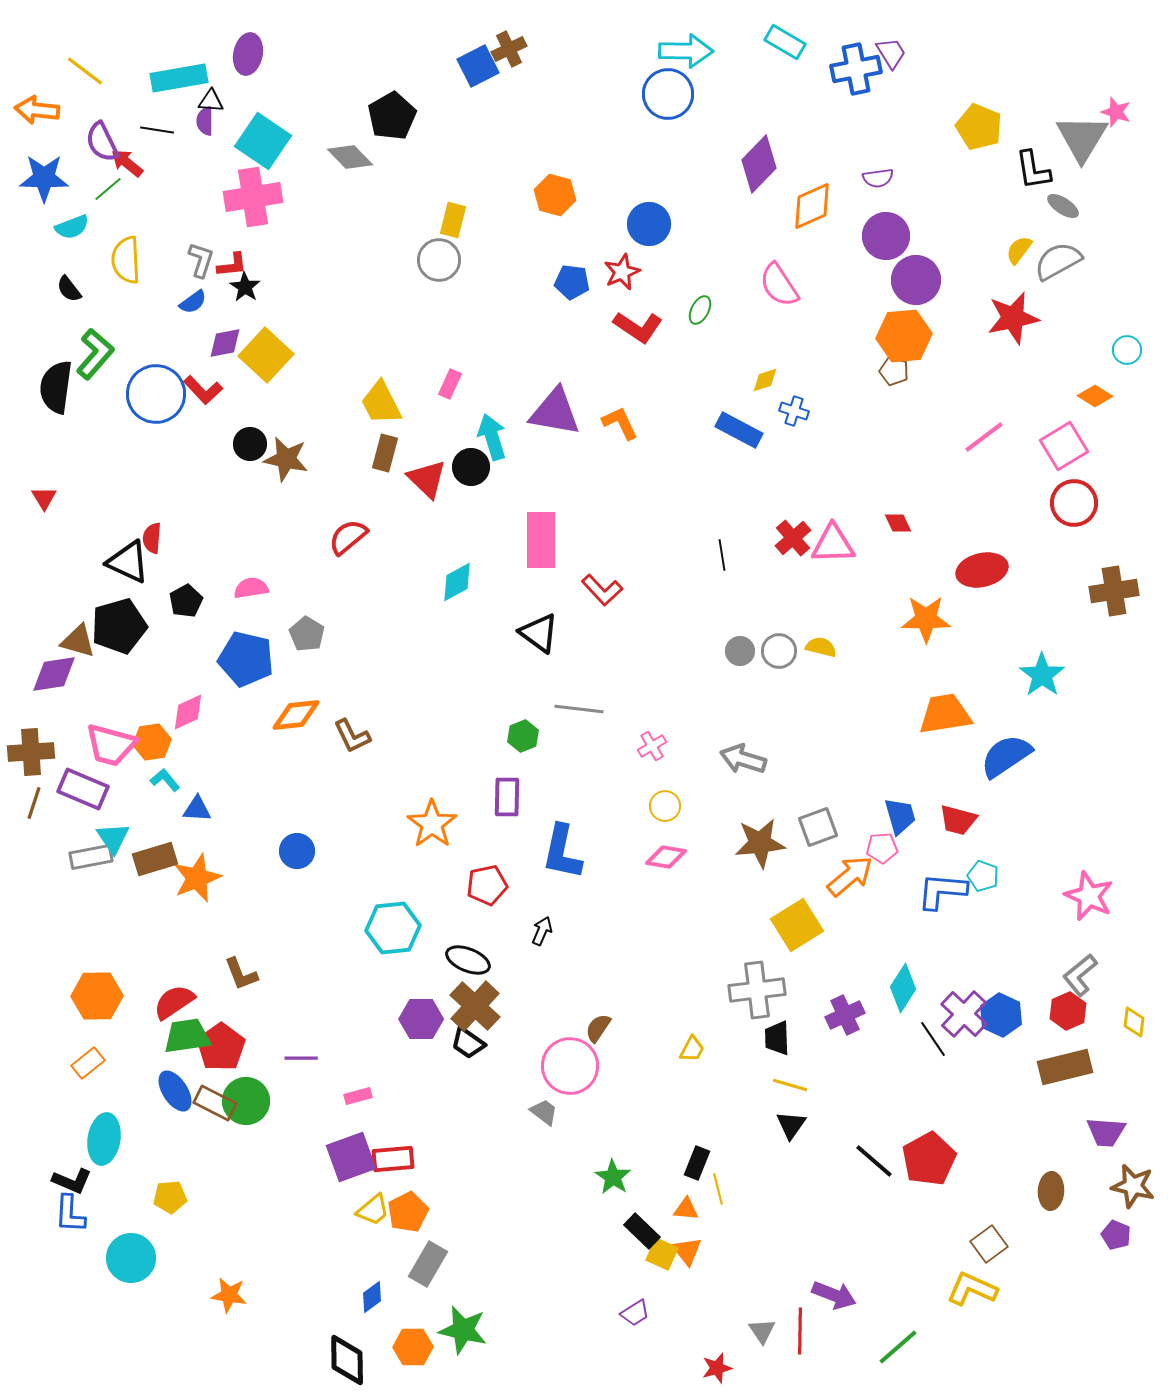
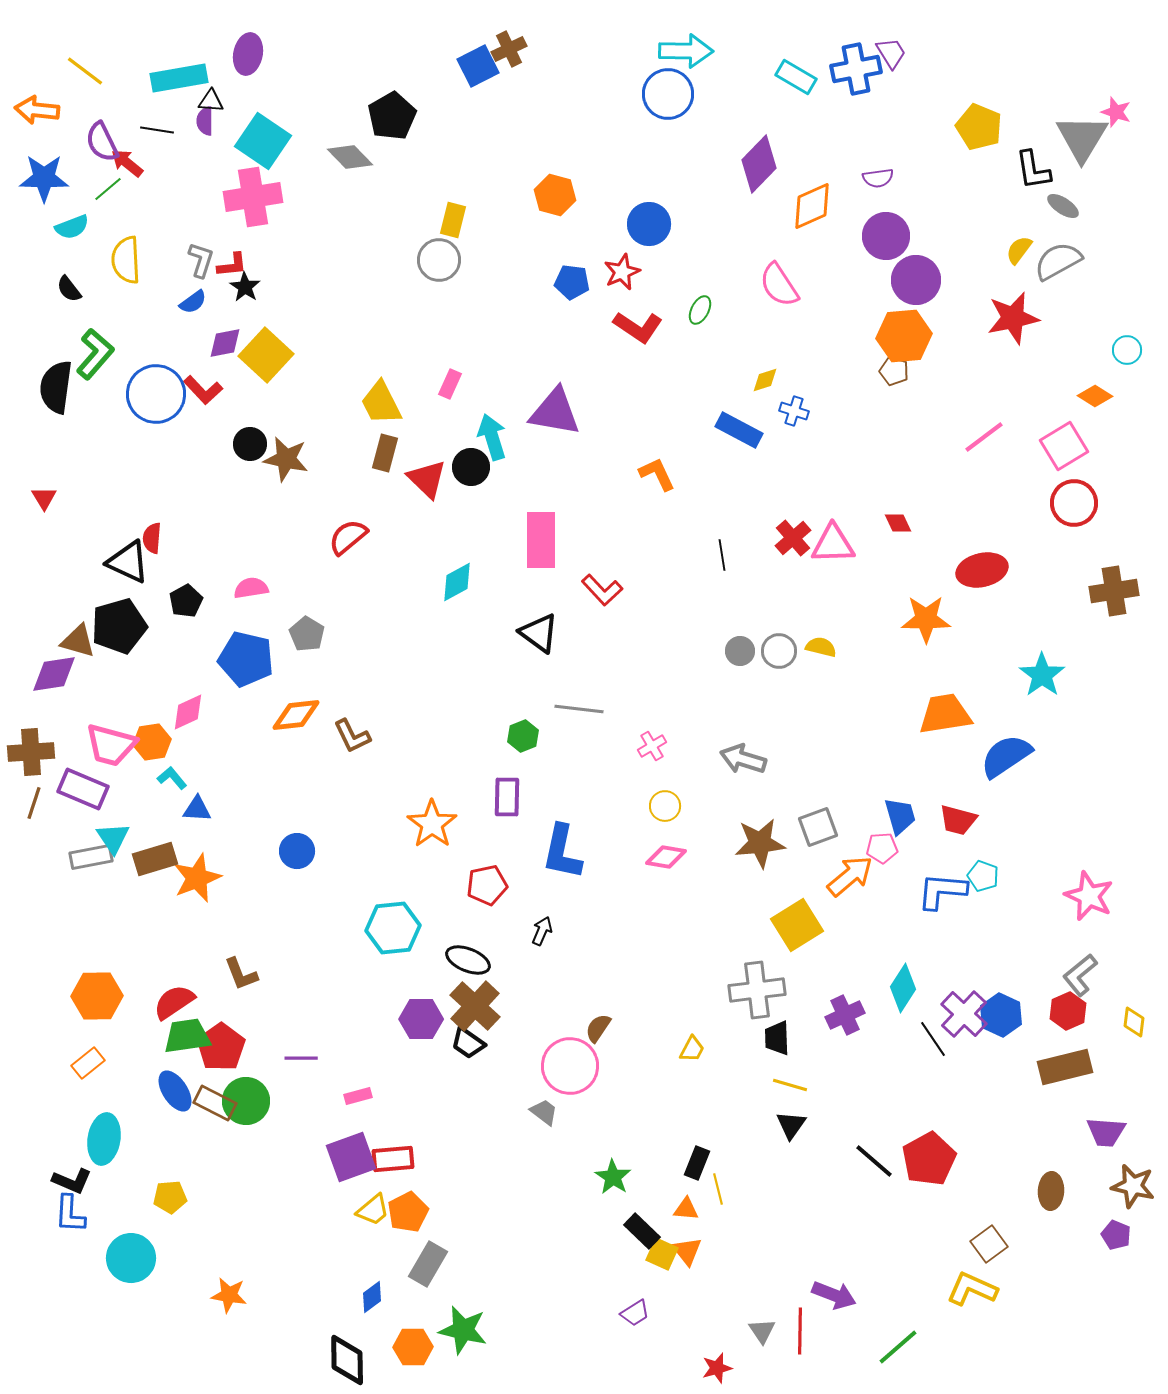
cyan rectangle at (785, 42): moved 11 px right, 35 px down
orange L-shape at (620, 423): moved 37 px right, 51 px down
cyan L-shape at (165, 780): moved 7 px right, 2 px up
